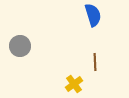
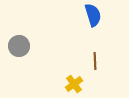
gray circle: moved 1 px left
brown line: moved 1 px up
